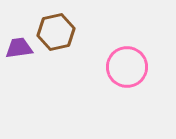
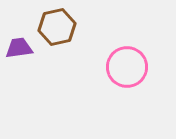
brown hexagon: moved 1 px right, 5 px up
